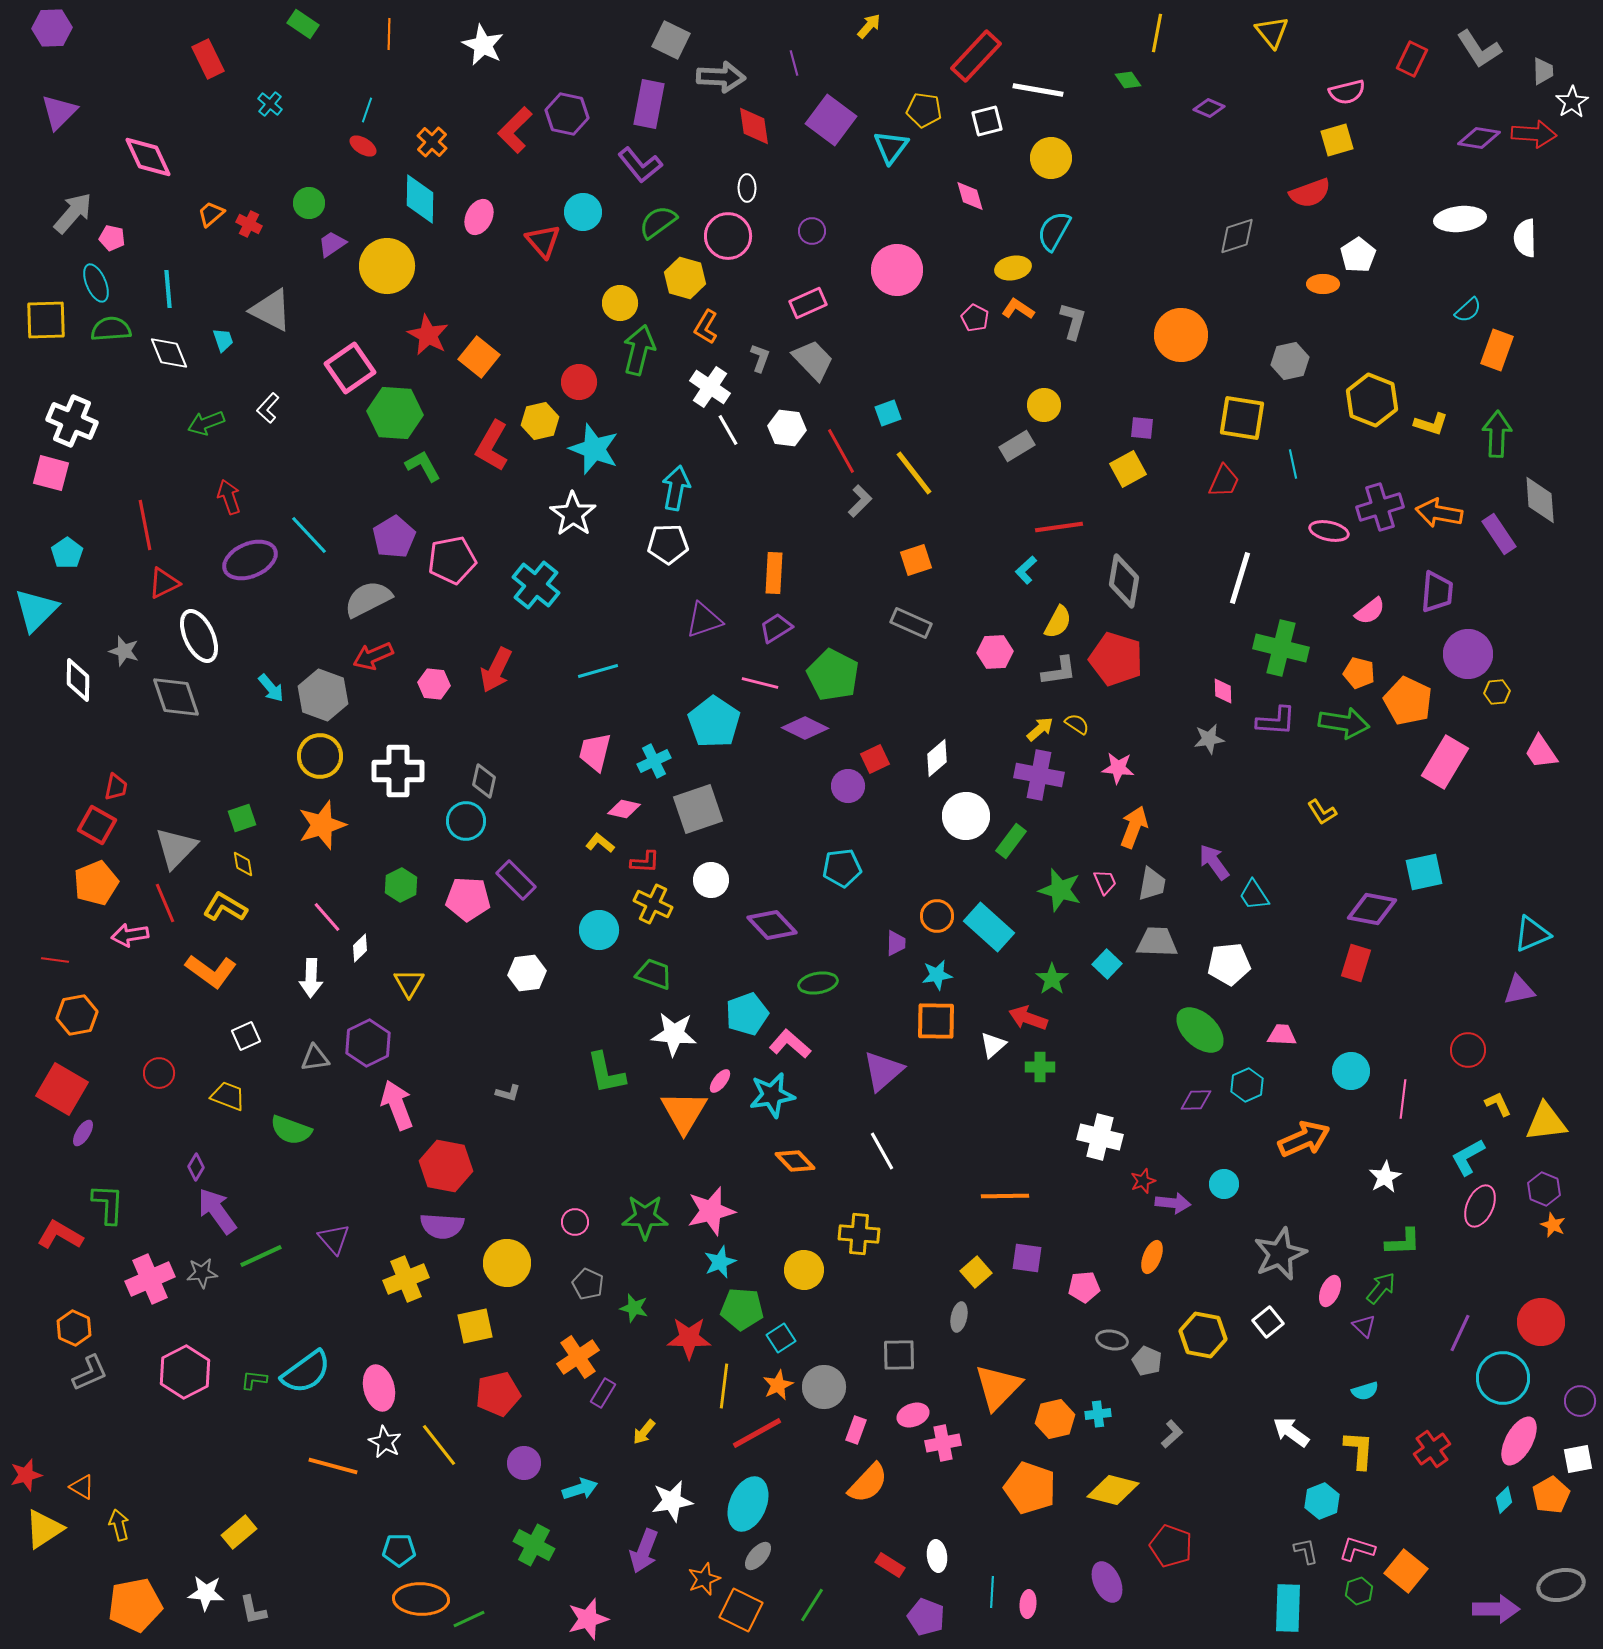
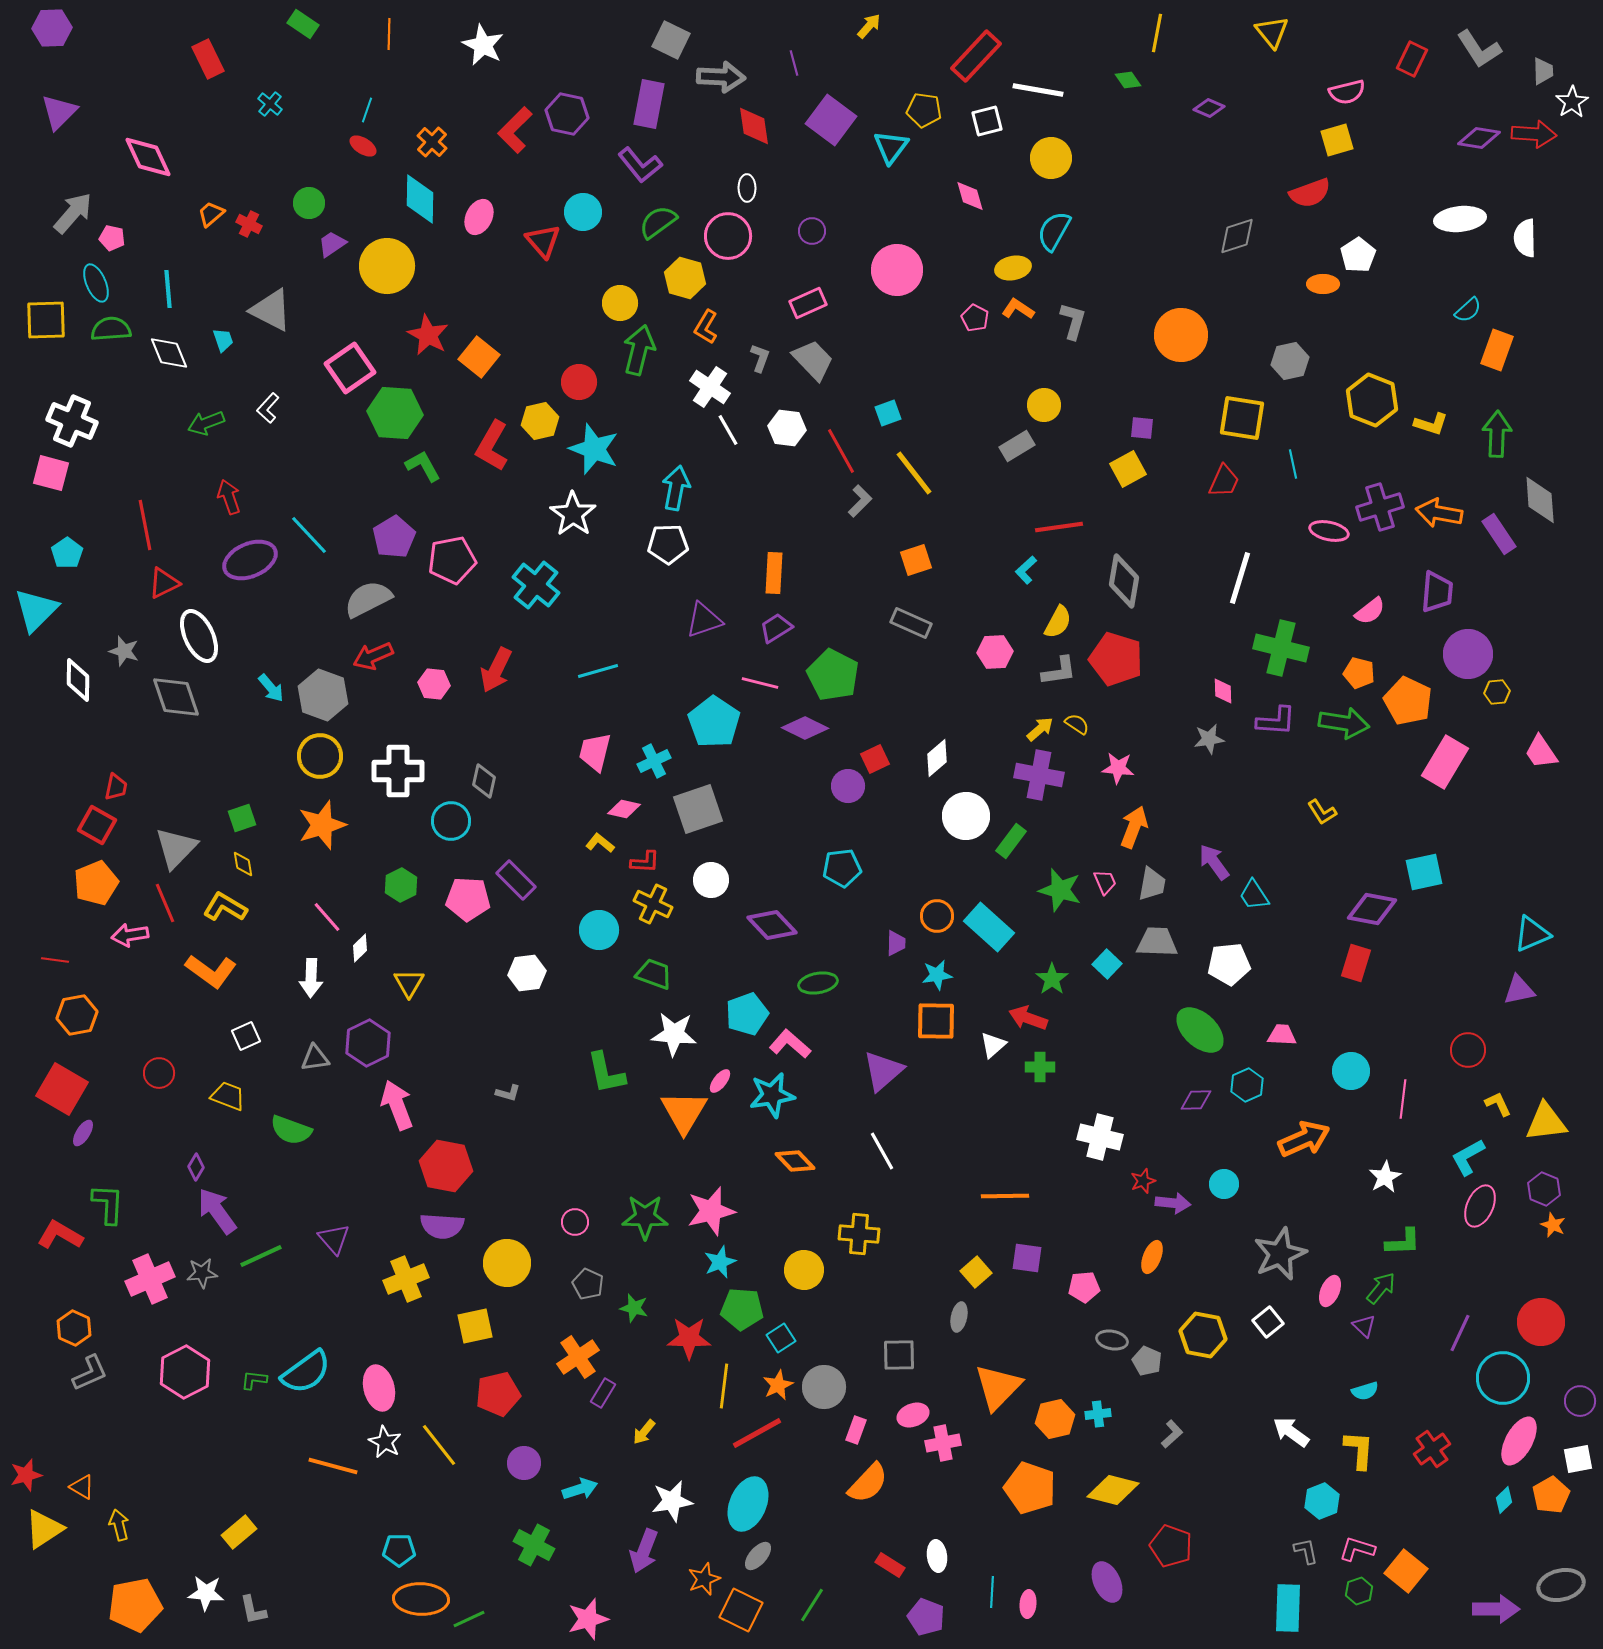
cyan circle at (466, 821): moved 15 px left
